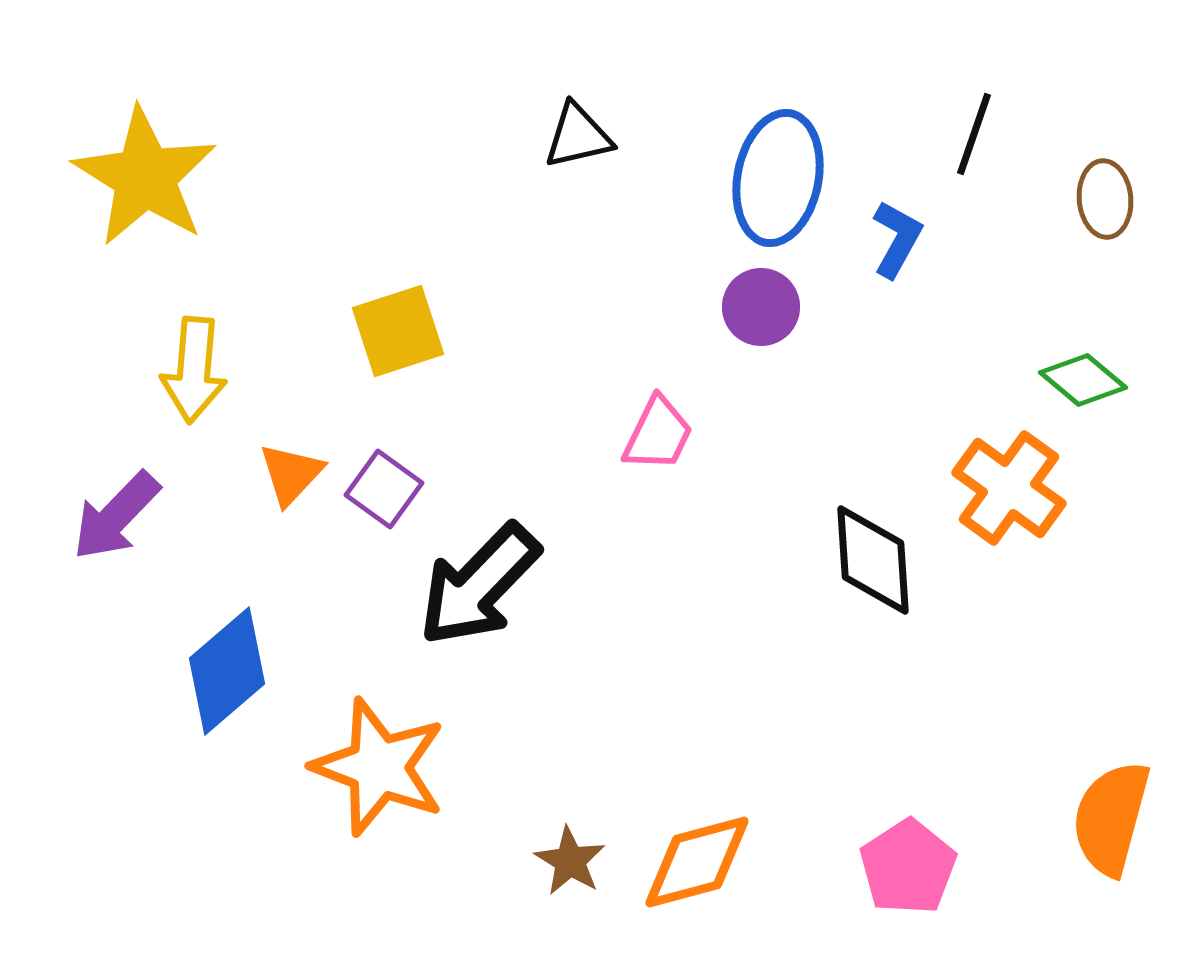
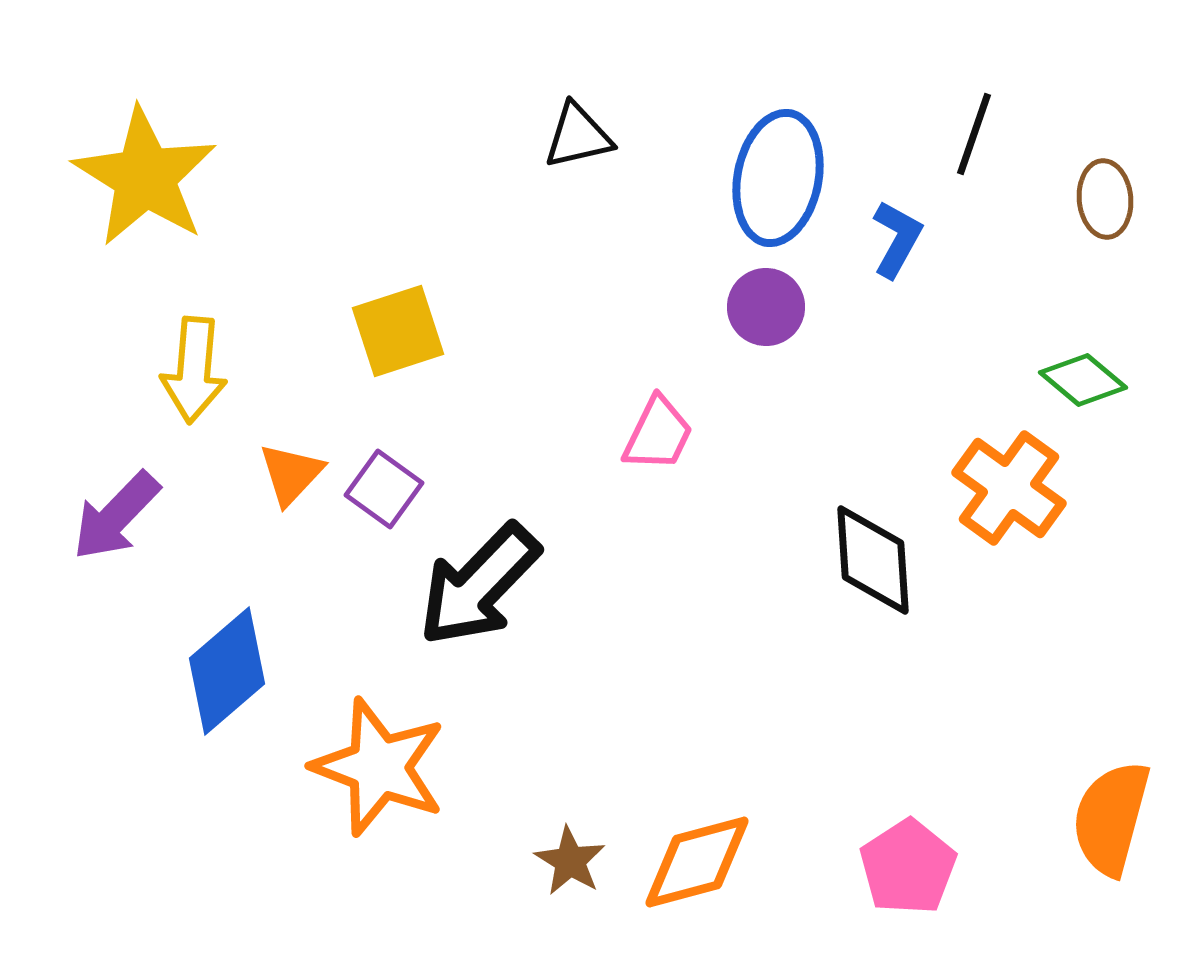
purple circle: moved 5 px right
